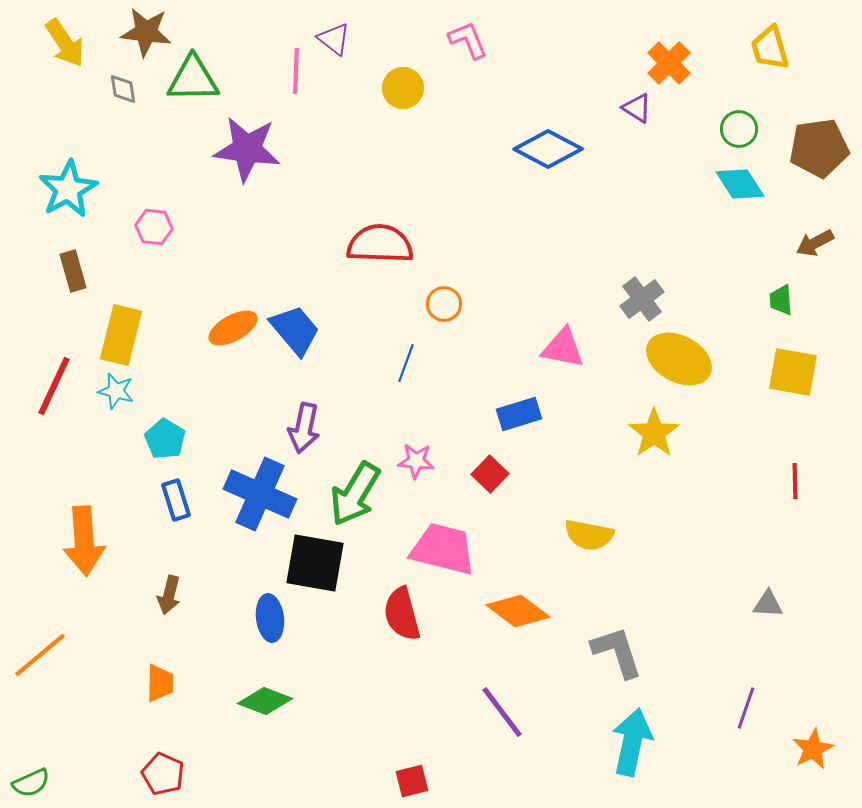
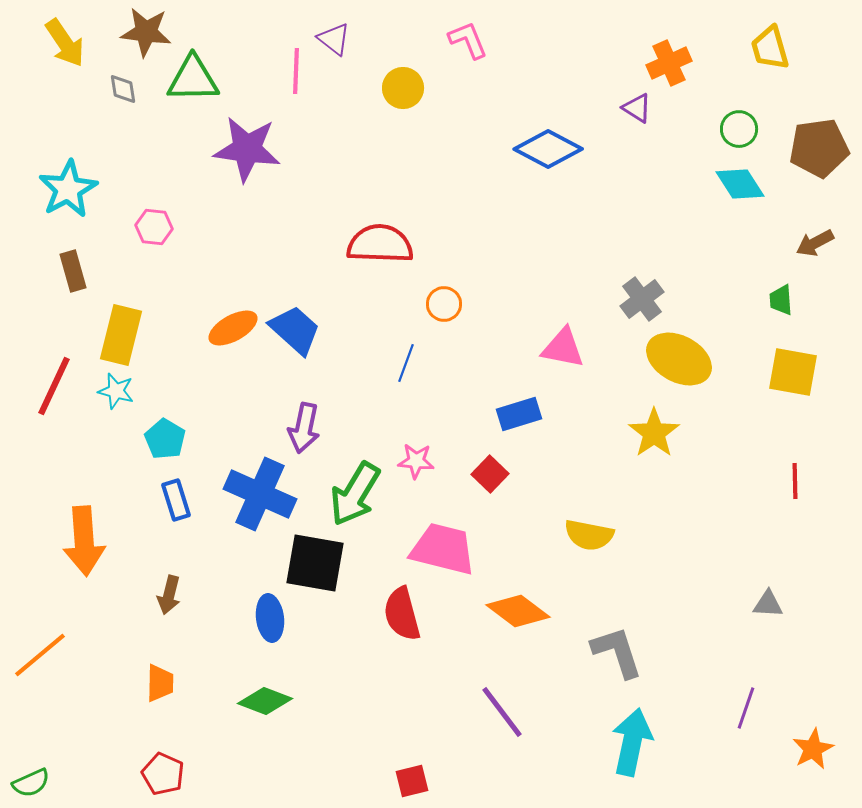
orange cross at (669, 63): rotated 21 degrees clockwise
blue trapezoid at (295, 330): rotated 8 degrees counterclockwise
